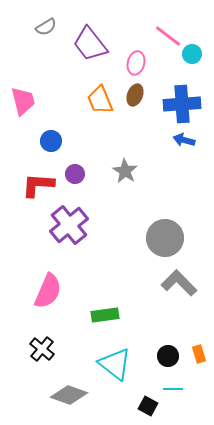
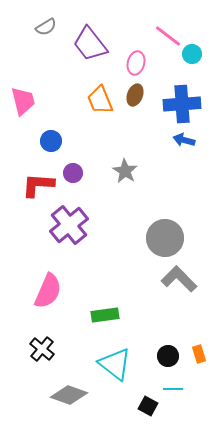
purple circle: moved 2 px left, 1 px up
gray L-shape: moved 4 px up
